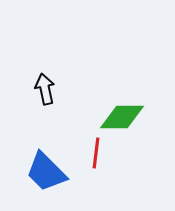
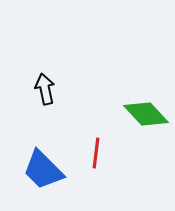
green diamond: moved 24 px right, 3 px up; rotated 48 degrees clockwise
blue trapezoid: moved 3 px left, 2 px up
